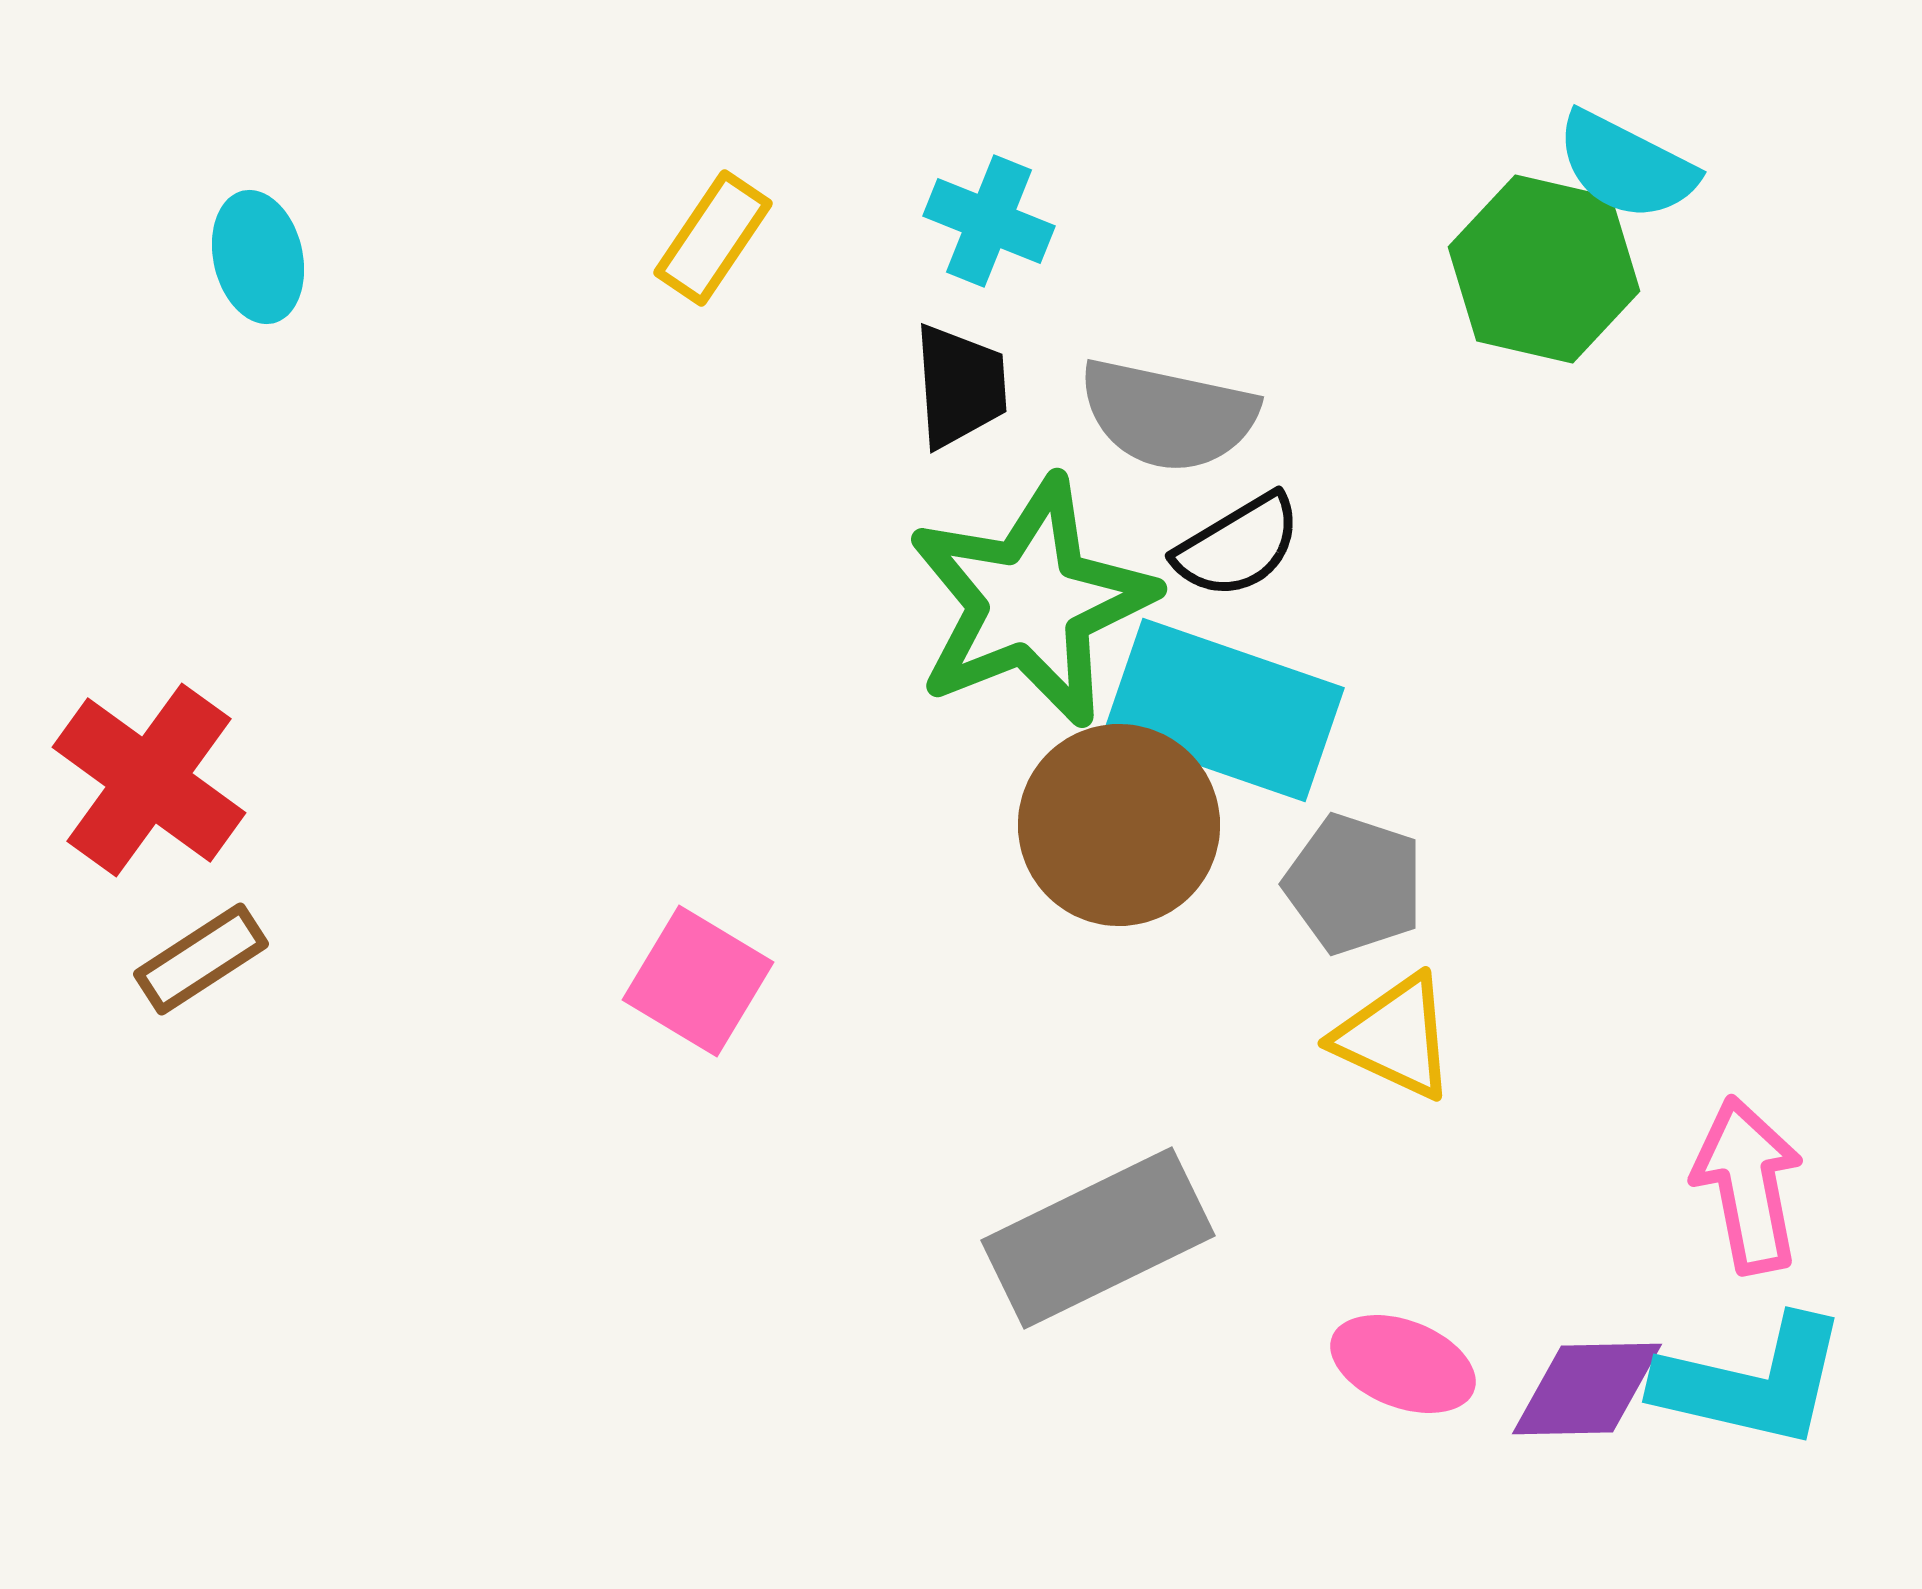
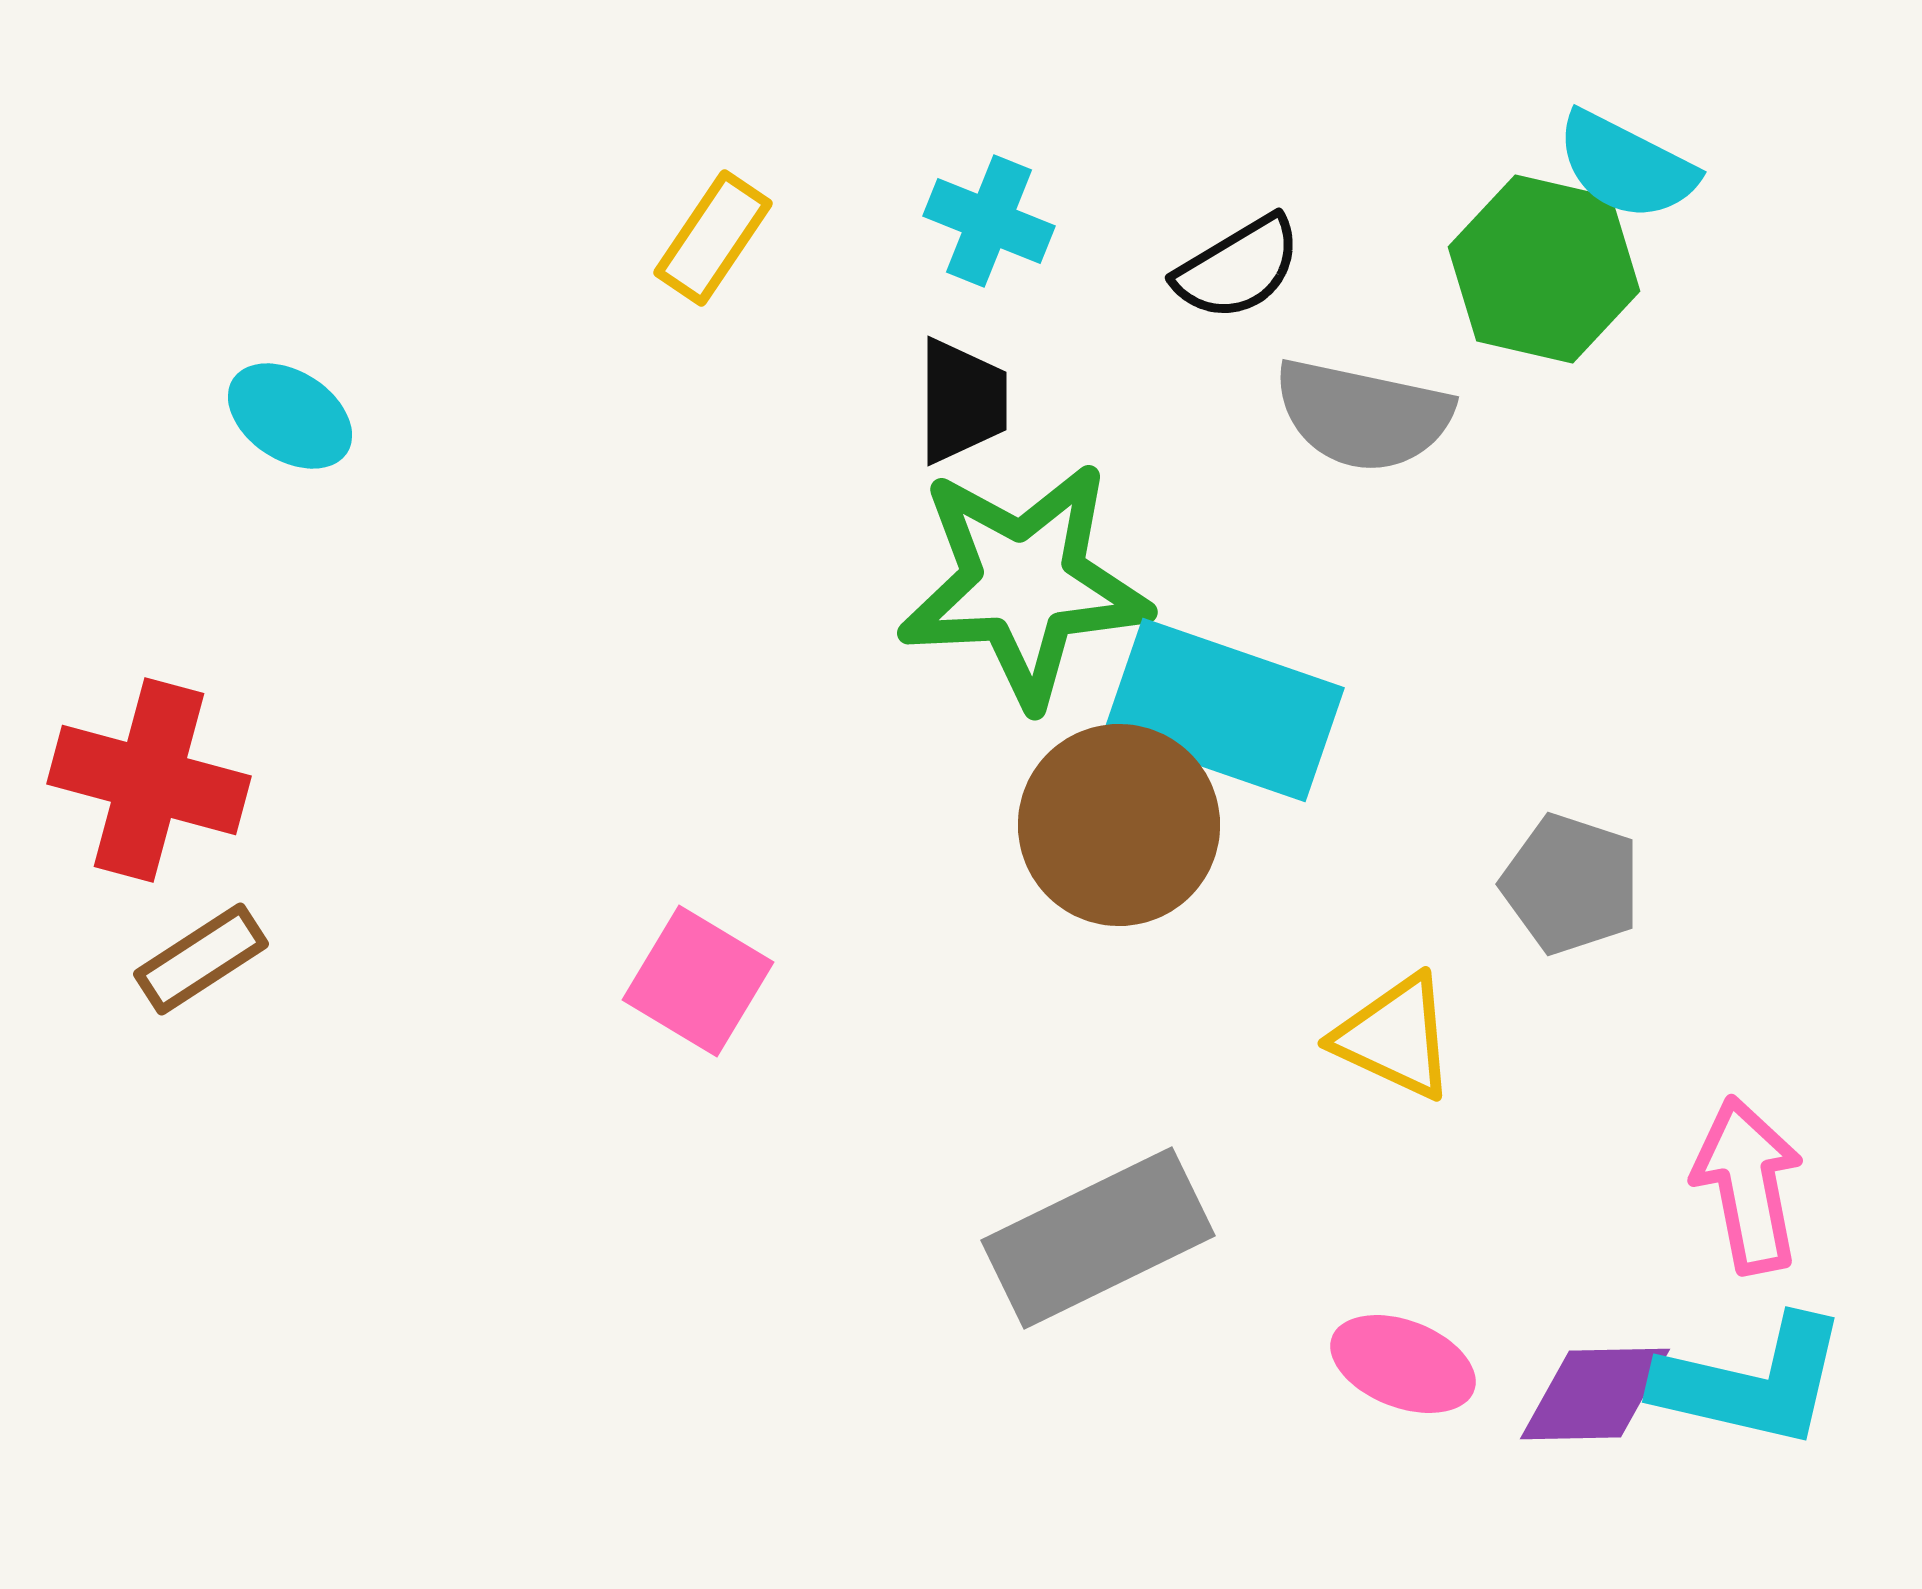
cyan ellipse: moved 32 px right, 159 px down; rotated 44 degrees counterclockwise
black trapezoid: moved 2 px right, 15 px down; rotated 4 degrees clockwise
gray semicircle: moved 195 px right
black semicircle: moved 278 px up
green star: moved 7 px left, 18 px up; rotated 19 degrees clockwise
red cross: rotated 21 degrees counterclockwise
gray pentagon: moved 217 px right
purple diamond: moved 8 px right, 5 px down
